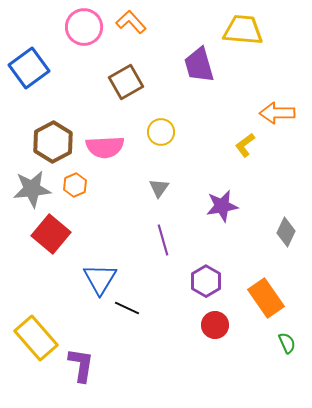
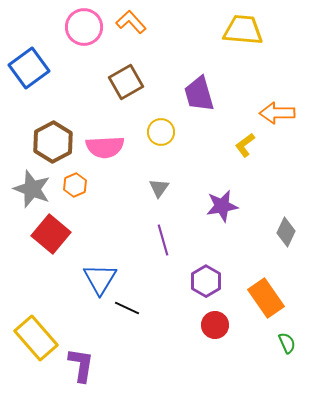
purple trapezoid: moved 29 px down
gray star: rotated 27 degrees clockwise
